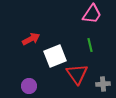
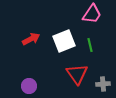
white square: moved 9 px right, 15 px up
